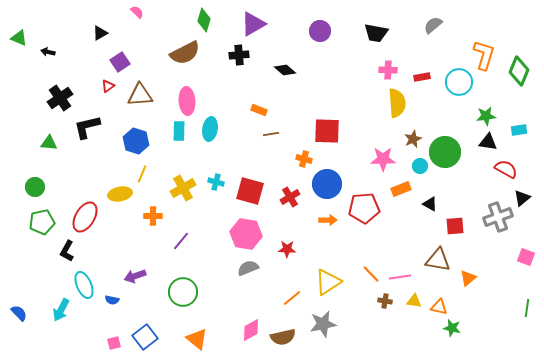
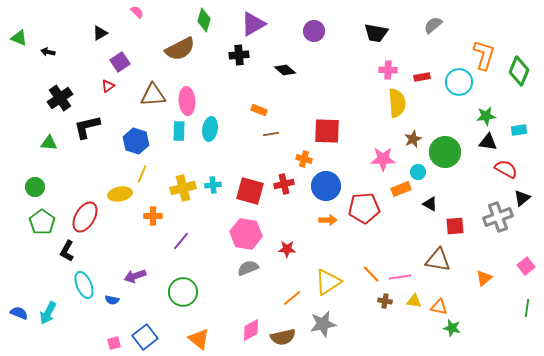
purple circle at (320, 31): moved 6 px left
brown semicircle at (185, 53): moved 5 px left, 4 px up
brown triangle at (140, 95): moved 13 px right
cyan circle at (420, 166): moved 2 px left, 6 px down
cyan cross at (216, 182): moved 3 px left, 3 px down; rotated 21 degrees counterclockwise
blue circle at (327, 184): moved 1 px left, 2 px down
yellow cross at (183, 188): rotated 15 degrees clockwise
red cross at (290, 197): moved 6 px left, 13 px up; rotated 18 degrees clockwise
green pentagon at (42, 222): rotated 25 degrees counterclockwise
pink square at (526, 257): moved 9 px down; rotated 30 degrees clockwise
orange triangle at (468, 278): moved 16 px right
cyan arrow at (61, 310): moved 13 px left, 3 px down
blue semicircle at (19, 313): rotated 24 degrees counterclockwise
orange triangle at (197, 339): moved 2 px right
